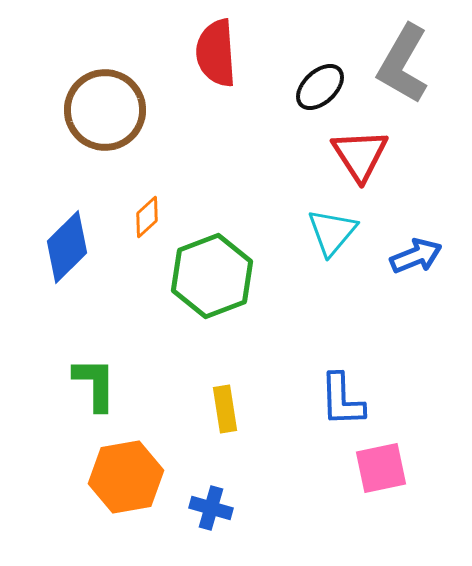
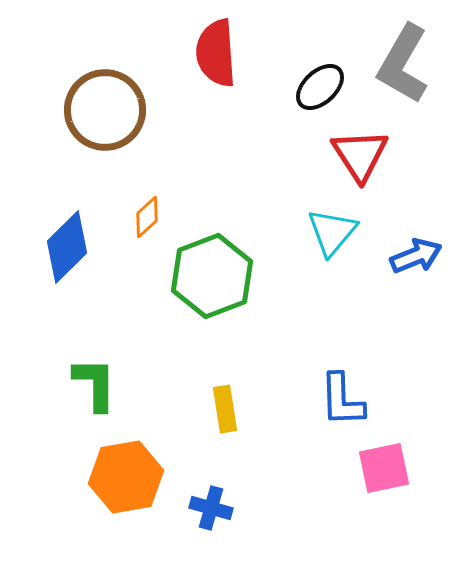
pink square: moved 3 px right
